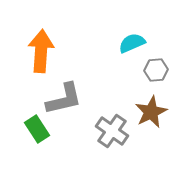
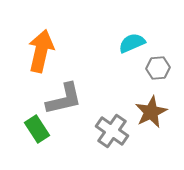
orange arrow: rotated 9 degrees clockwise
gray hexagon: moved 2 px right, 2 px up
